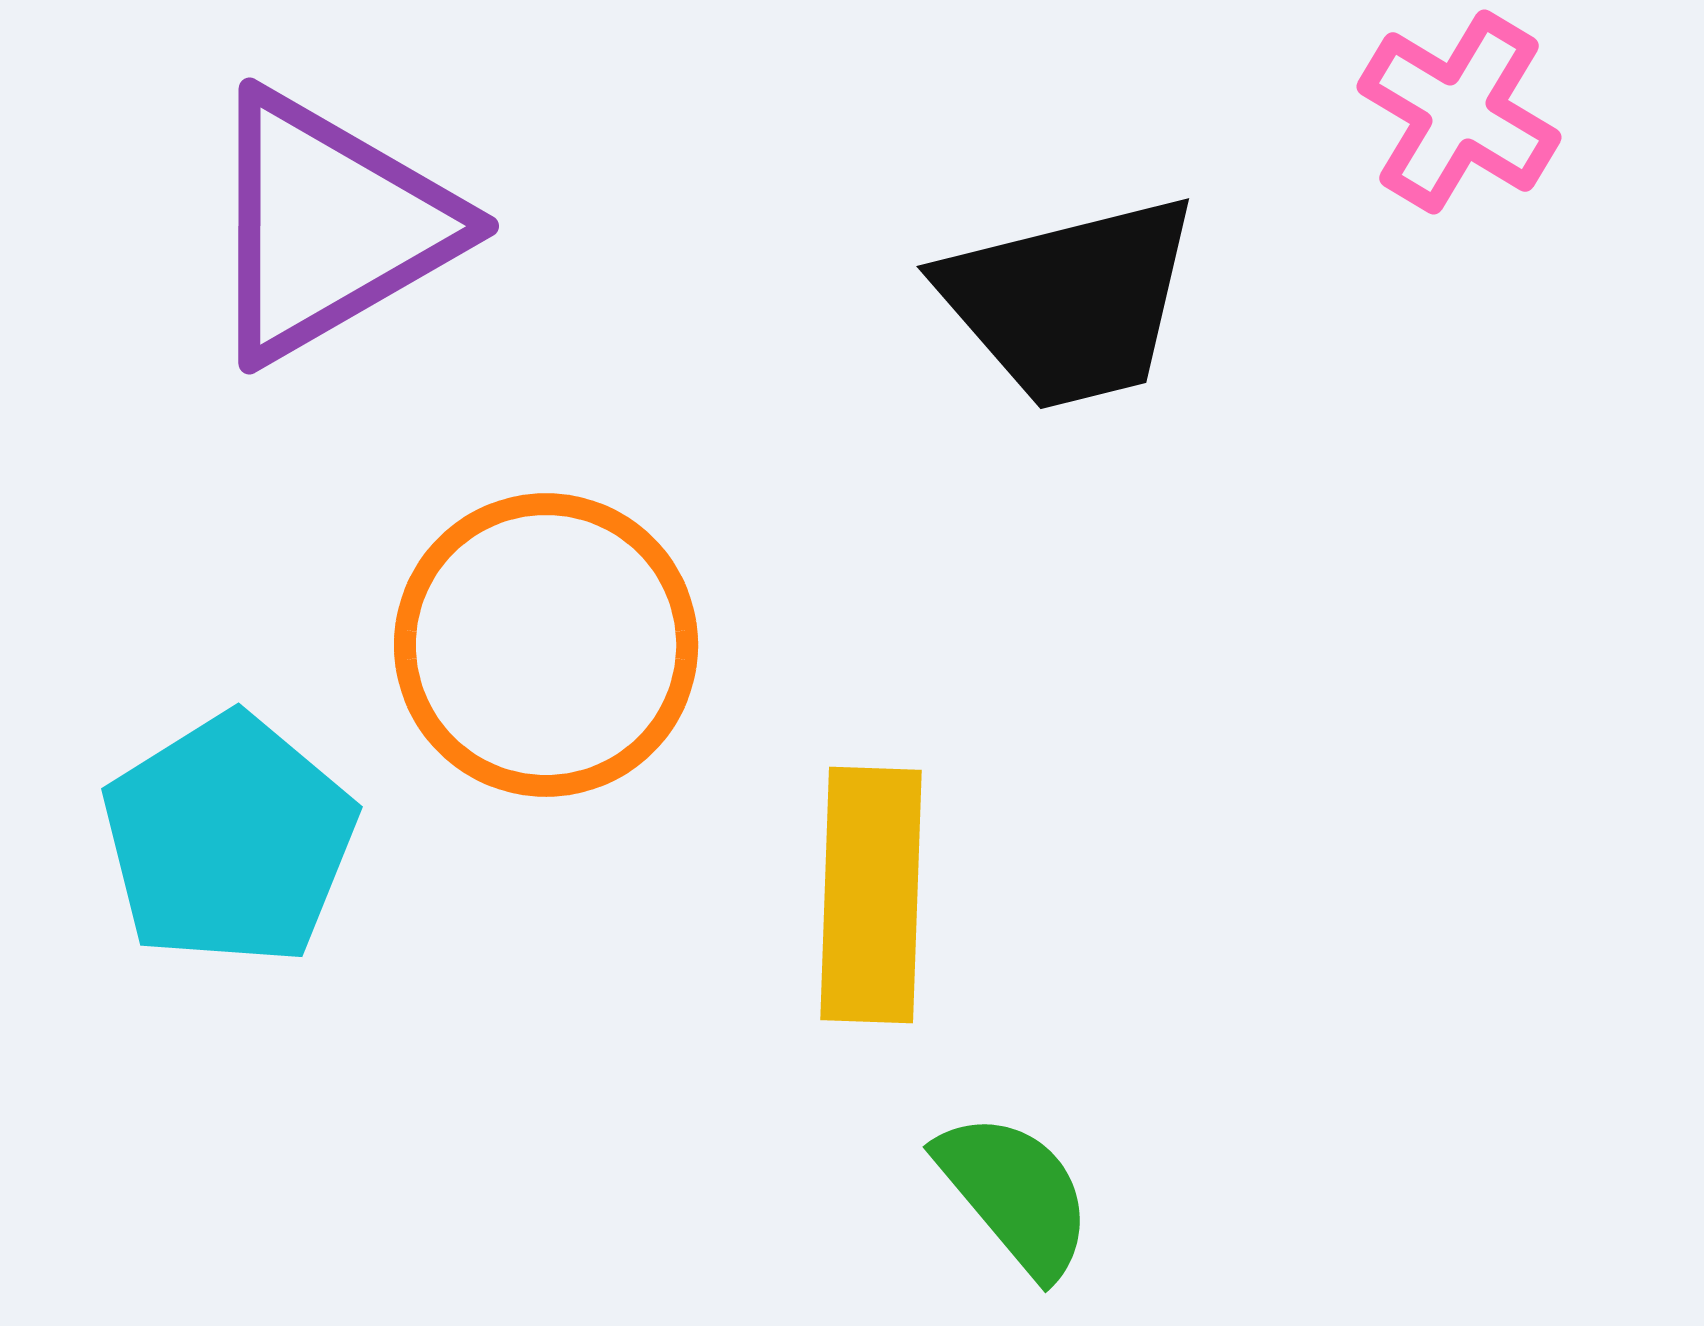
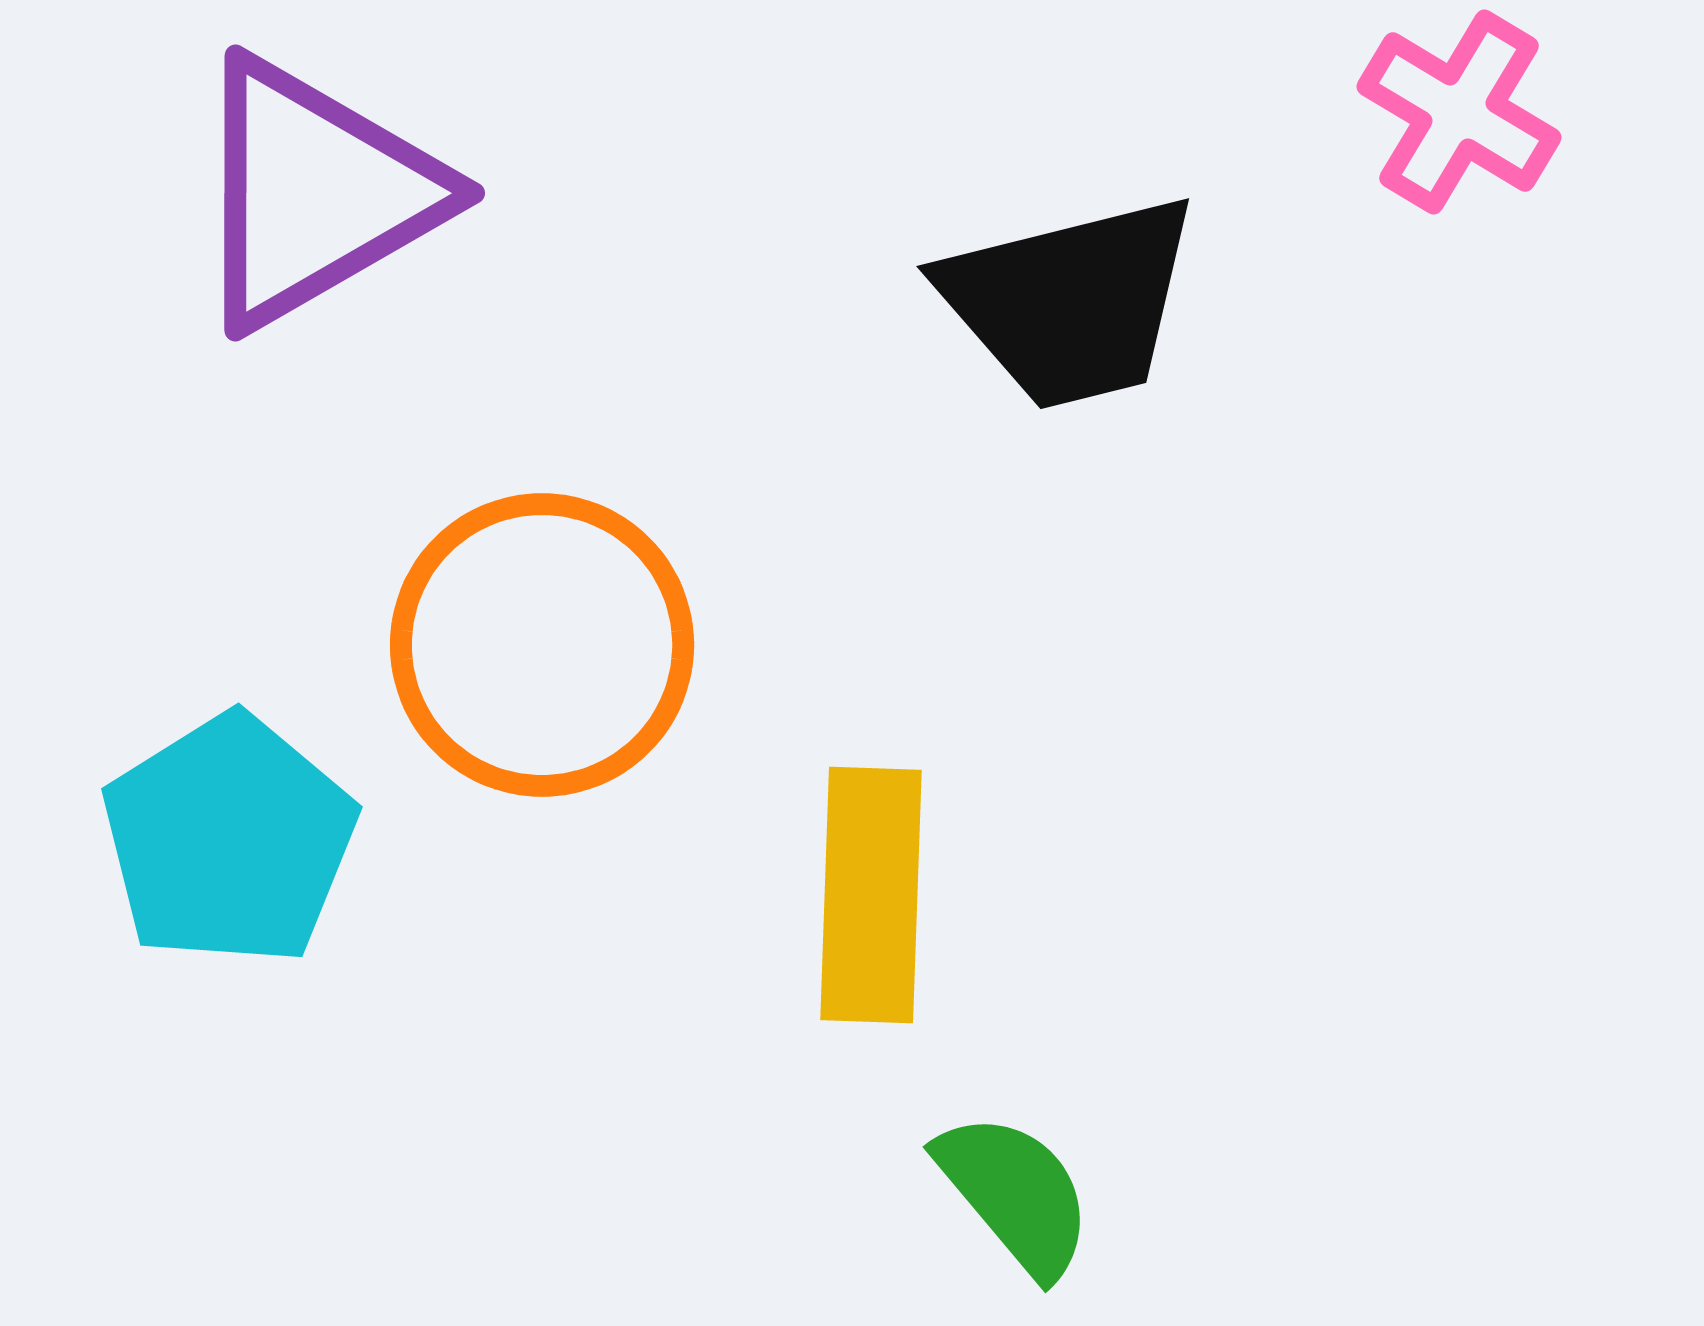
purple triangle: moved 14 px left, 33 px up
orange circle: moved 4 px left
